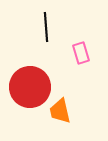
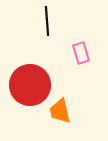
black line: moved 1 px right, 6 px up
red circle: moved 2 px up
